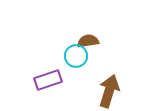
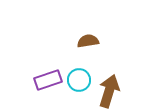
cyan circle: moved 3 px right, 24 px down
